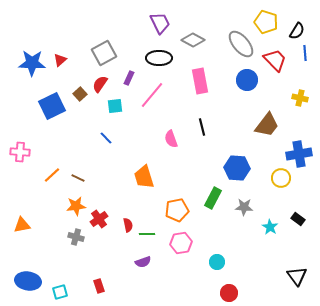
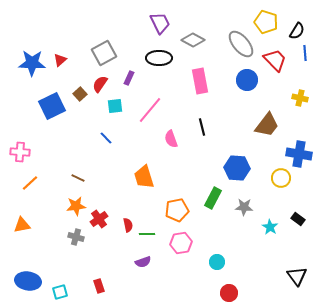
pink line at (152, 95): moved 2 px left, 15 px down
blue cross at (299, 154): rotated 20 degrees clockwise
orange line at (52, 175): moved 22 px left, 8 px down
